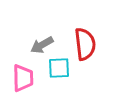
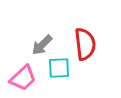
gray arrow: rotated 15 degrees counterclockwise
pink trapezoid: rotated 48 degrees clockwise
